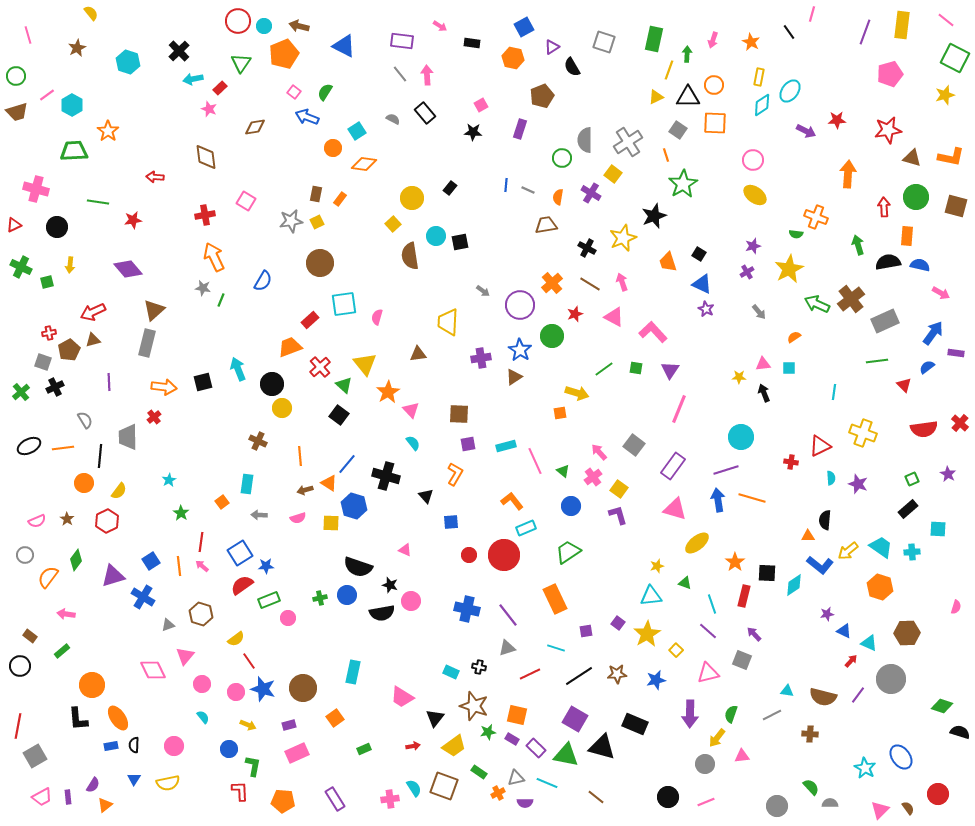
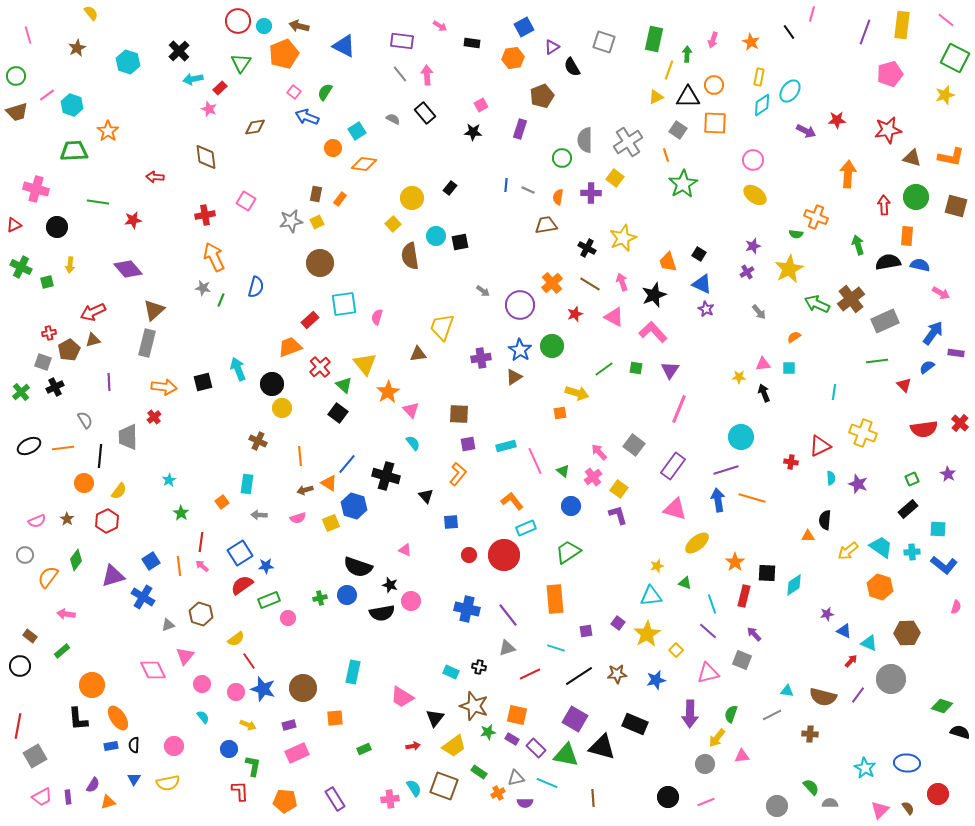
orange hexagon at (513, 58): rotated 20 degrees counterclockwise
cyan hexagon at (72, 105): rotated 10 degrees counterclockwise
yellow square at (613, 174): moved 2 px right, 4 px down
purple cross at (591, 193): rotated 30 degrees counterclockwise
red arrow at (884, 207): moved 2 px up
black star at (654, 216): moved 79 px down
blue semicircle at (263, 281): moved 7 px left, 6 px down; rotated 15 degrees counterclockwise
yellow trapezoid at (448, 322): moved 6 px left, 5 px down; rotated 16 degrees clockwise
green circle at (552, 336): moved 10 px down
black square at (339, 415): moved 1 px left, 2 px up
orange L-shape at (455, 474): moved 3 px right; rotated 10 degrees clockwise
yellow square at (331, 523): rotated 24 degrees counterclockwise
blue L-shape at (820, 565): moved 124 px right
orange rectangle at (555, 599): rotated 20 degrees clockwise
orange square at (335, 718): rotated 30 degrees clockwise
blue ellipse at (901, 757): moved 6 px right, 6 px down; rotated 50 degrees counterclockwise
brown line at (596, 797): moved 3 px left, 1 px down; rotated 48 degrees clockwise
orange pentagon at (283, 801): moved 2 px right
orange triangle at (105, 805): moved 3 px right, 3 px up; rotated 21 degrees clockwise
